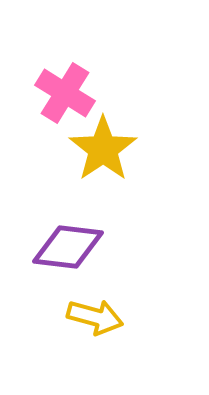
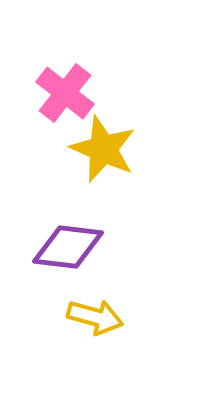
pink cross: rotated 6 degrees clockwise
yellow star: rotated 14 degrees counterclockwise
